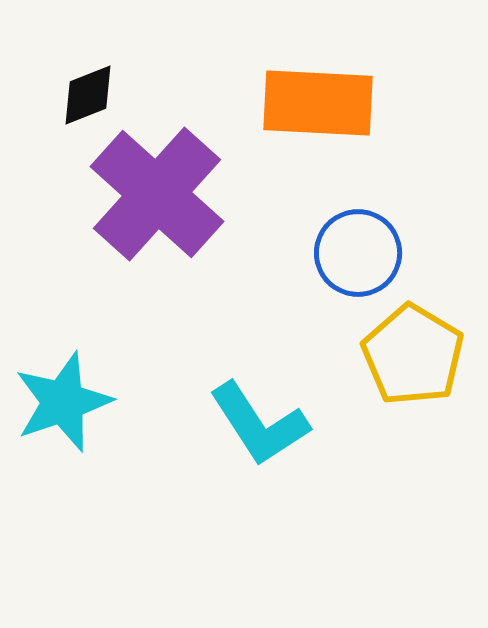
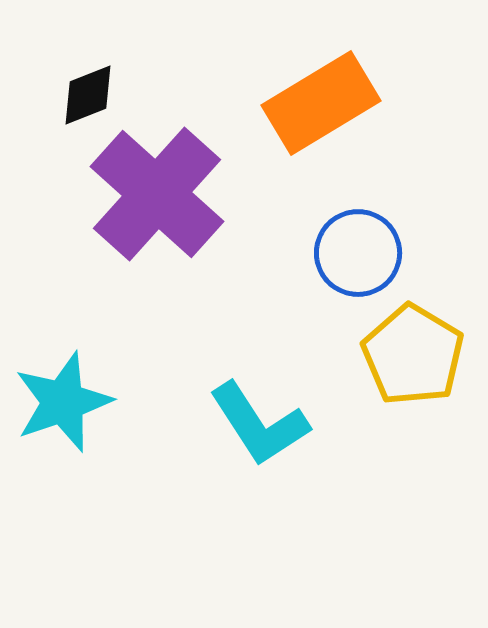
orange rectangle: moved 3 px right; rotated 34 degrees counterclockwise
